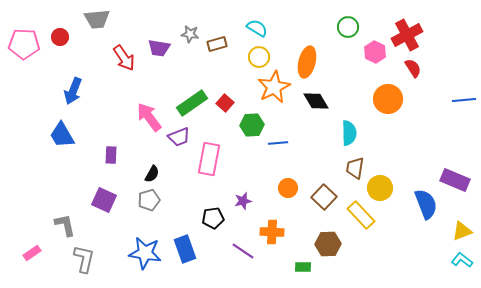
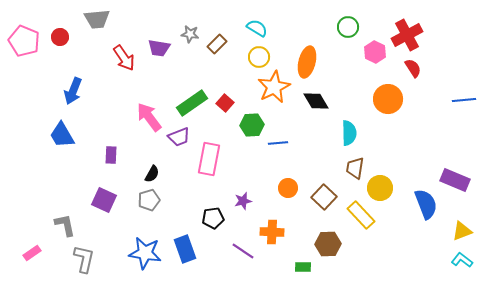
pink pentagon at (24, 44): moved 3 px up; rotated 20 degrees clockwise
brown rectangle at (217, 44): rotated 30 degrees counterclockwise
